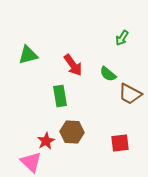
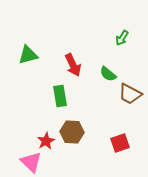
red arrow: rotated 10 degrees clockwise
red square: rotated 12 degrees counterclockwise
